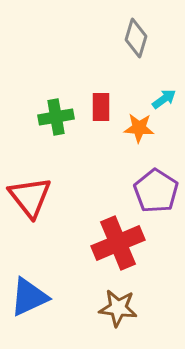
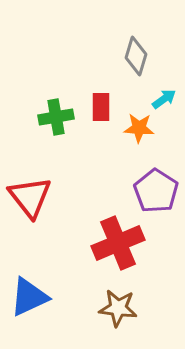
gray diamond: moved 18 px down
